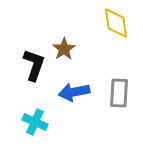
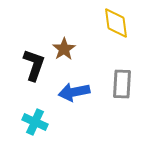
gray rectangle: moved 3 px right, 9 px up
